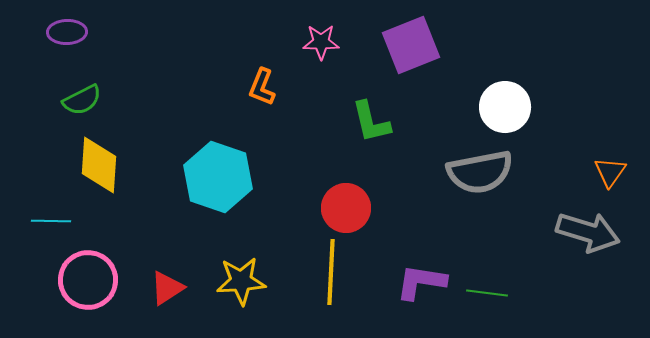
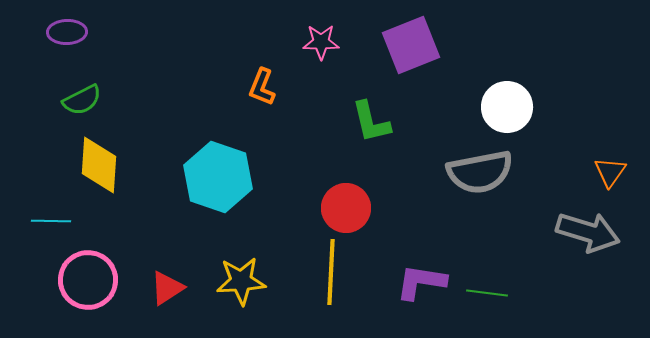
white circle: moved 2 px right
